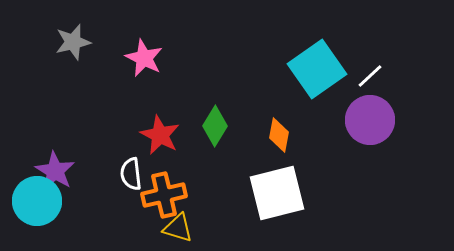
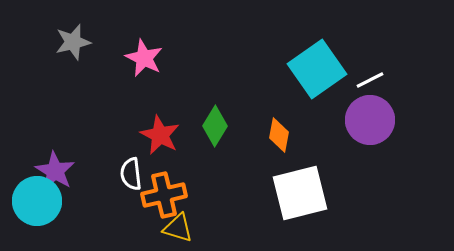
white line: moved 4 px down; rotated 16 degrees clockwise
white square: moved 23 px right
